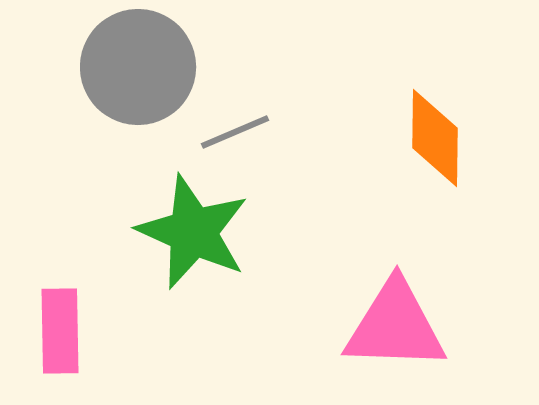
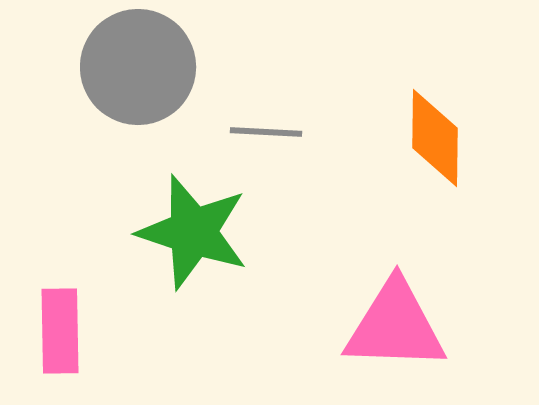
gray line: moved 31 px right; rotated 26 degrees clockwise
green star: rotated 6 degrees counterclockwise
